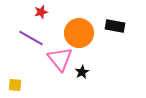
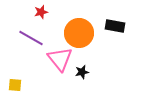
black star: rotated 16 degrees clockwise
